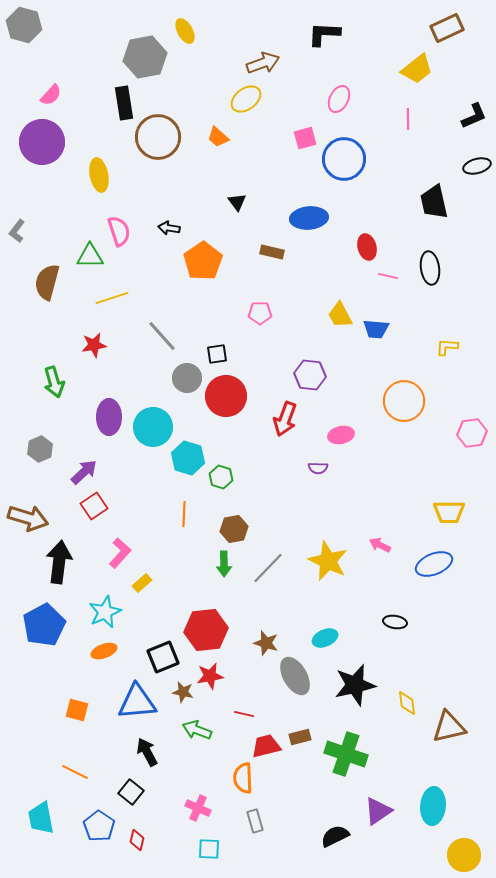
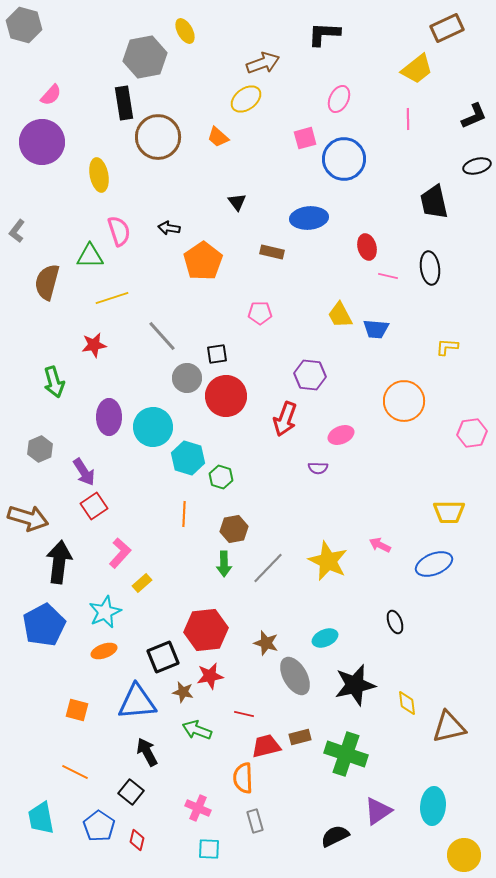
pink ellipse at (341, 435): rotated 10 degrees counterclockwise
purple arrow at (84, 472): rotated 100 degrees clockwise
black ellipse at (395, 622): rotated 60 degrees clockwise
